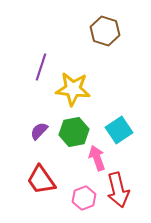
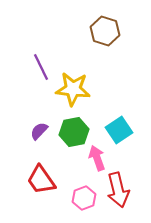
purple line: rotated 44 degrees counterclockwise
